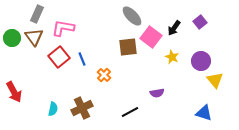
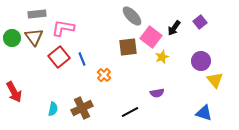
gray rectangle: rotated 60 degrees clockwise
yellow star: moved 10 px left; rotated 24 degrees clockwise
